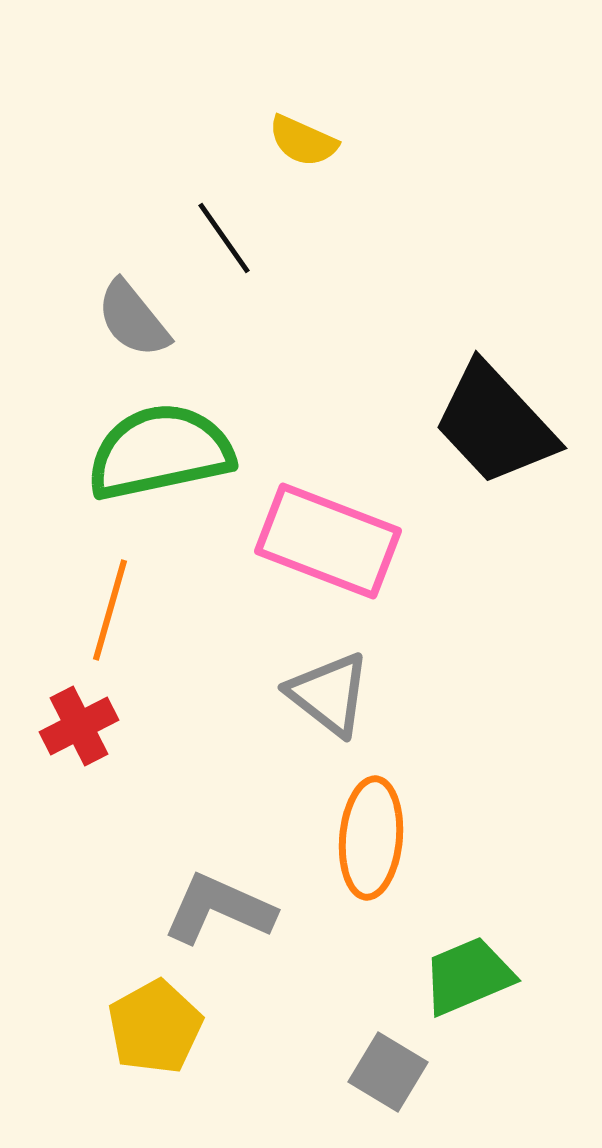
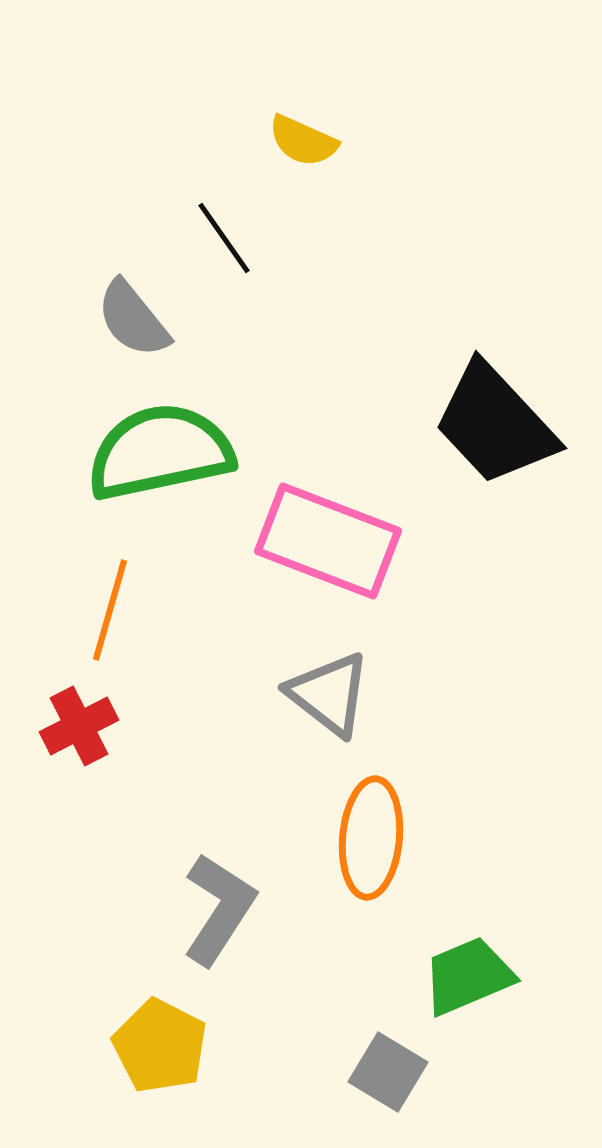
gray L-shape: rotated 99 degrees clockwise
yellow pentagon: moved 5 px right, 19 px down; rotated 16 degrees counterclockwise
